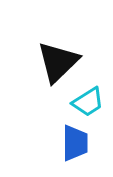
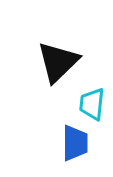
cyan trapezoid: moved 4 px right, 2 px down; rotated 128 degrees clockwise
